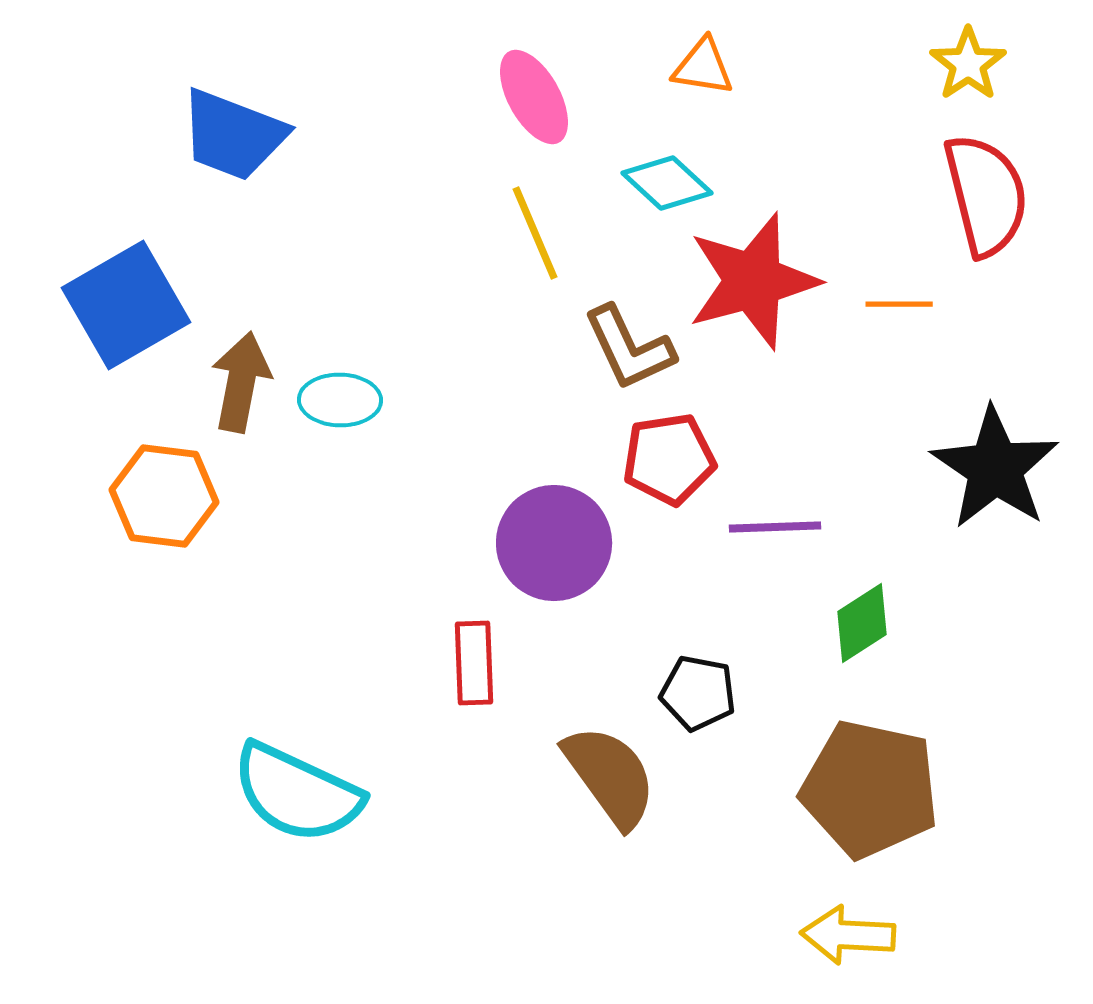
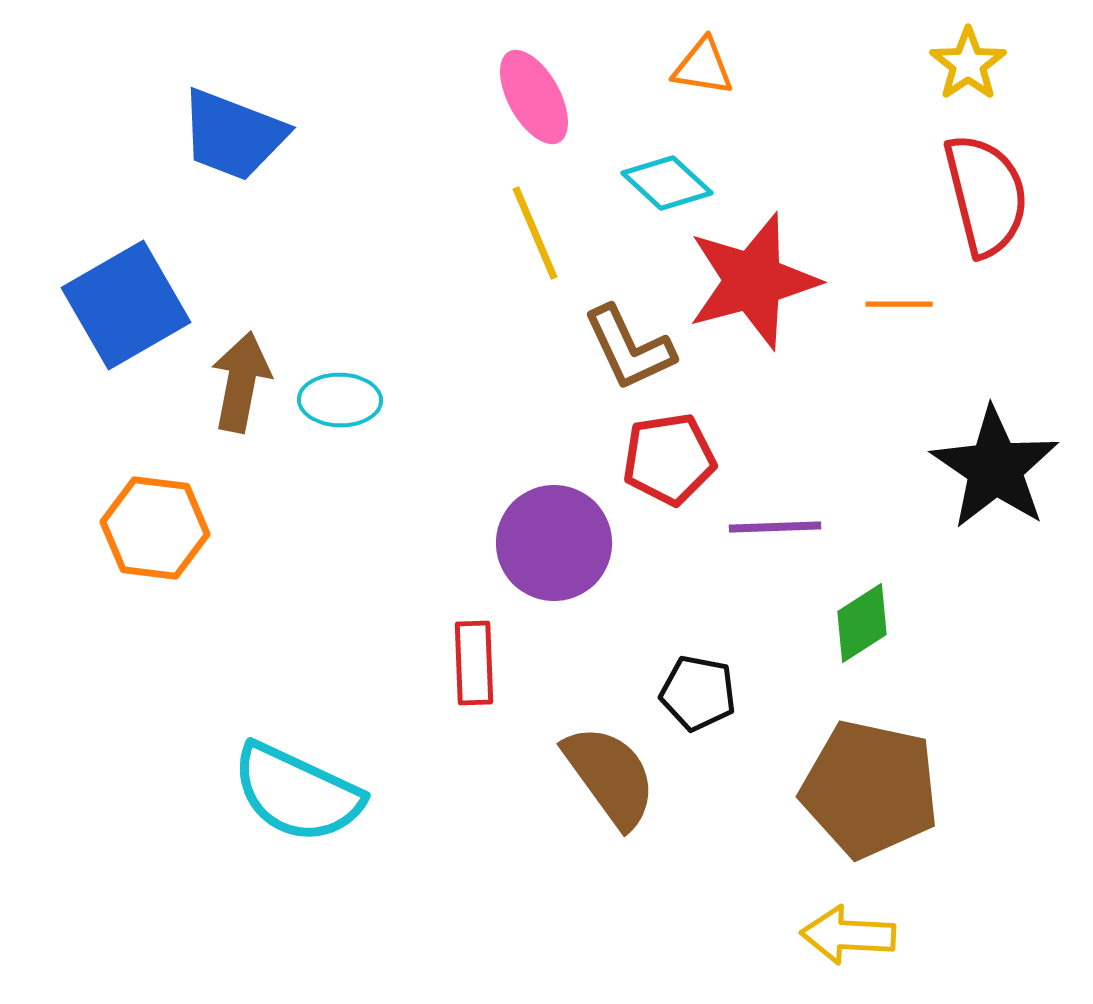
orange hexagon: moved 9 px left, 32 px down
